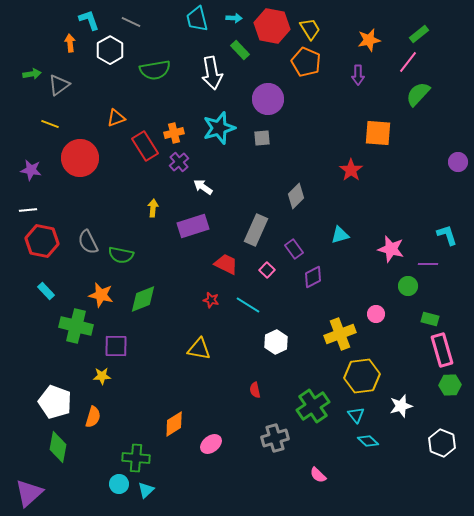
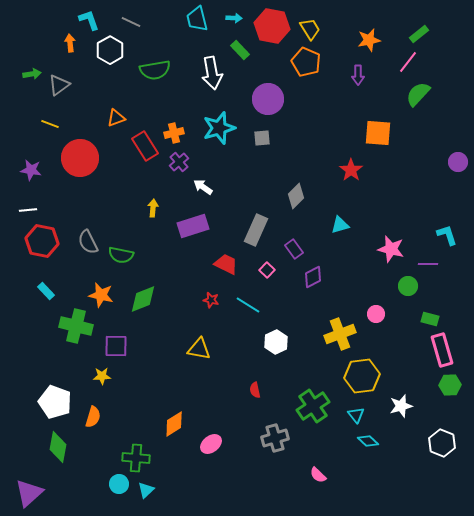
cyan triangle at (340, 235): moved 10 px up
